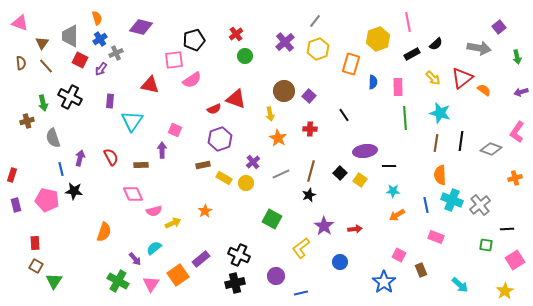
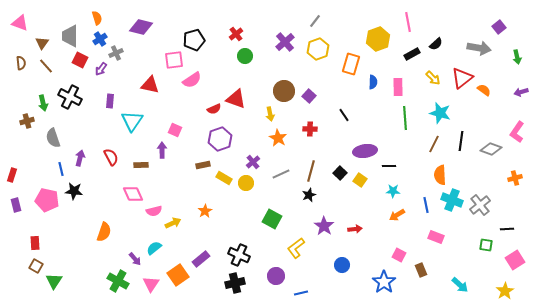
brown line at (436, 143): moved 2 px left, 1 px down; rotated 18 degrees clockwise
yellow L-shape at (301, 248): moved 5 px left
blue circle at (340, 262): moved 2 px right, 3 px down
